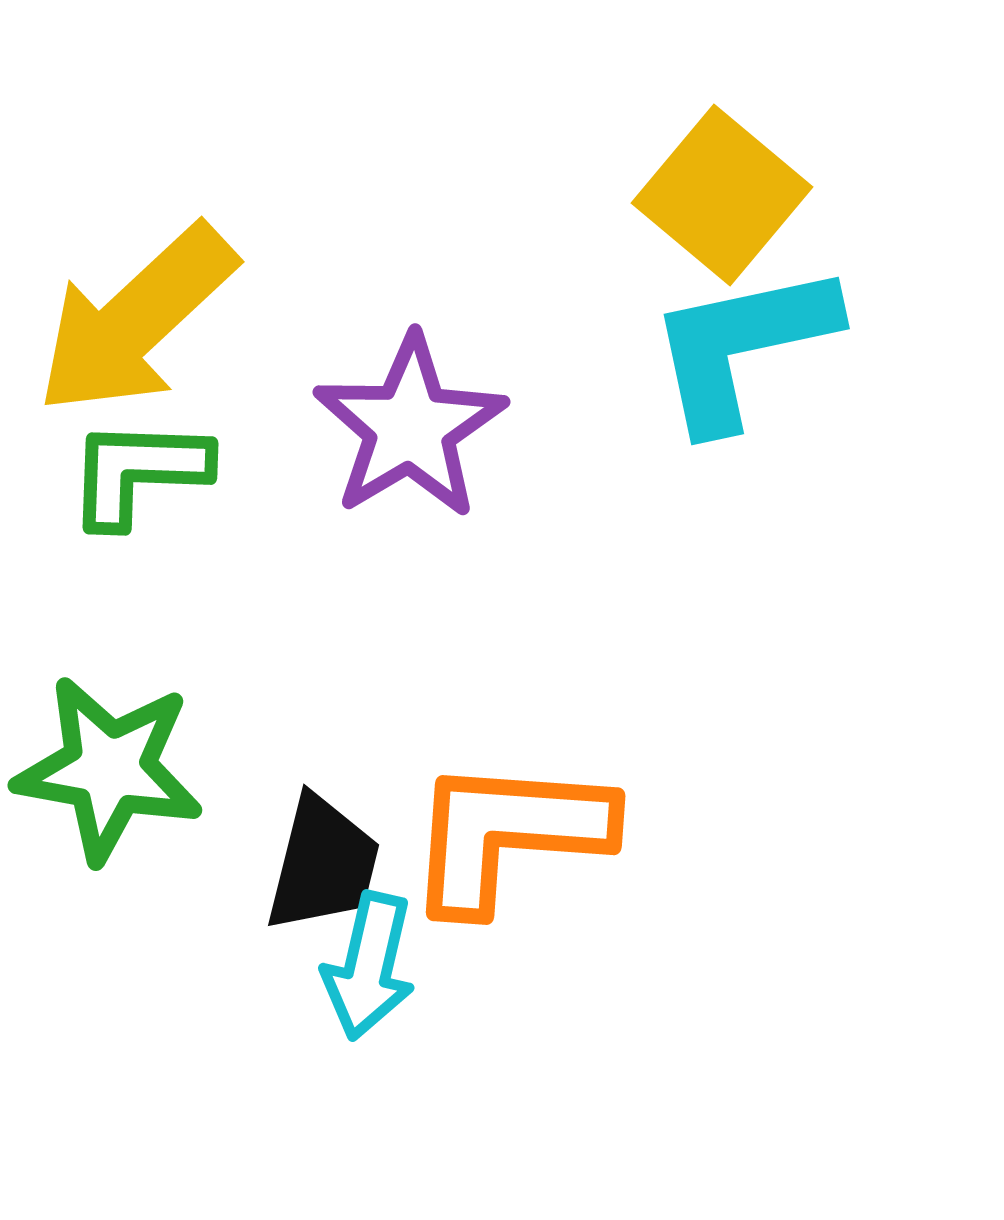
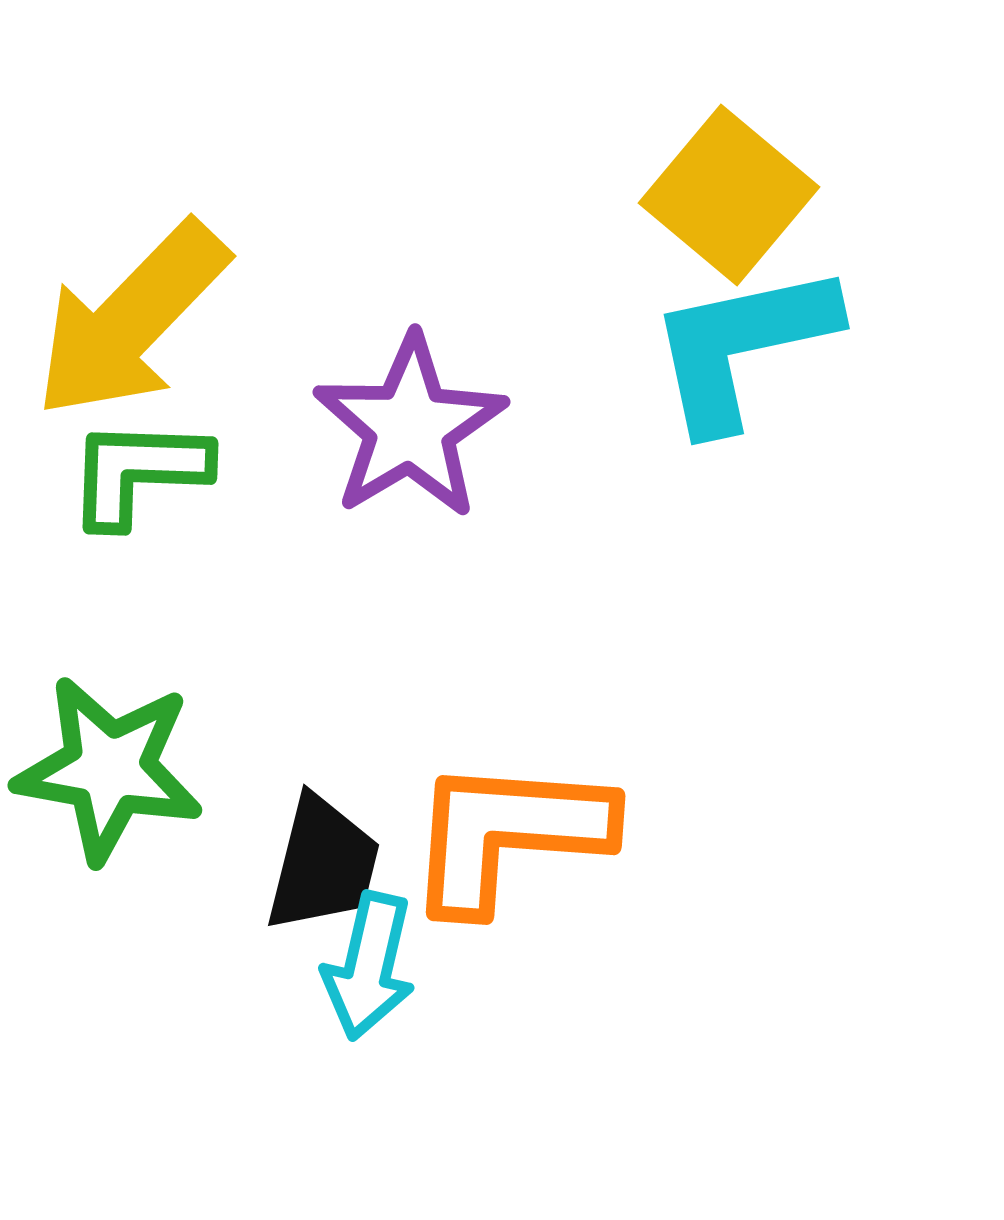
yellow square: moved 7 px right
yellow arrow: moved 5 px left; rotated 3 degrees counterclockwise
